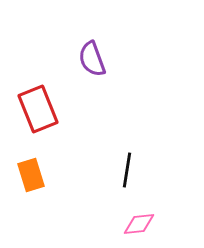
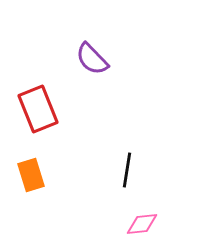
purple semicircle: rotated 24 degrees counterclockwise
pink diamond: moved 3 px right
